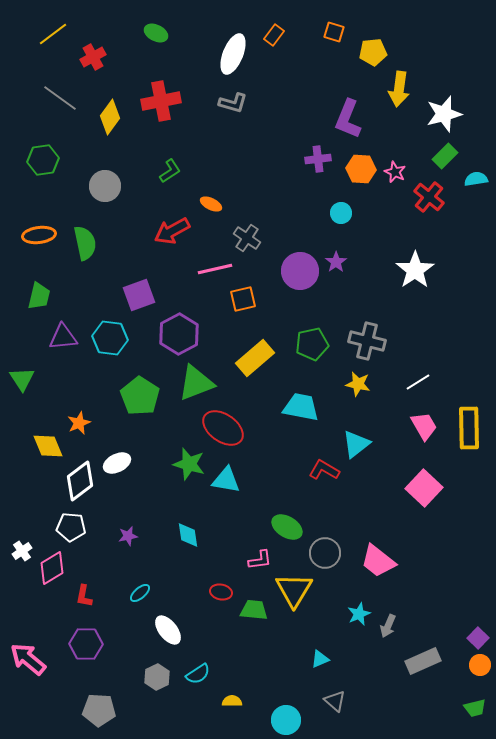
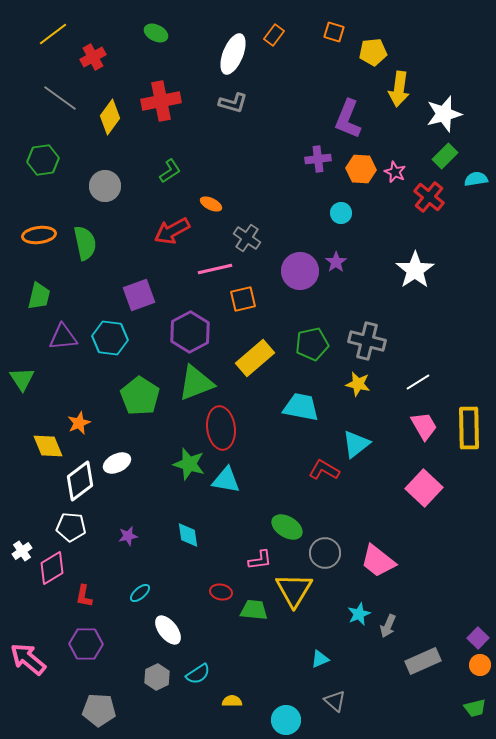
purple hexagon at (179, 334): moved 11 px right, 2 px up
red ellipse at (223, 428): moved 2 px left; rotated 48 degrees clockwise
